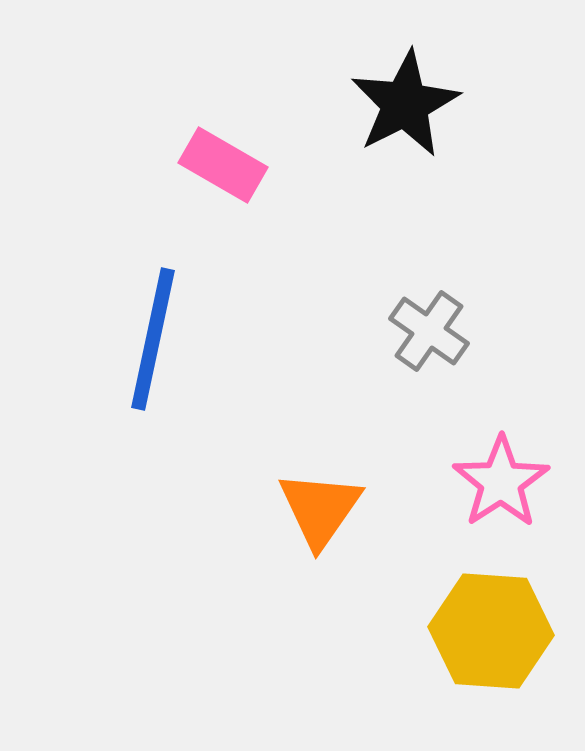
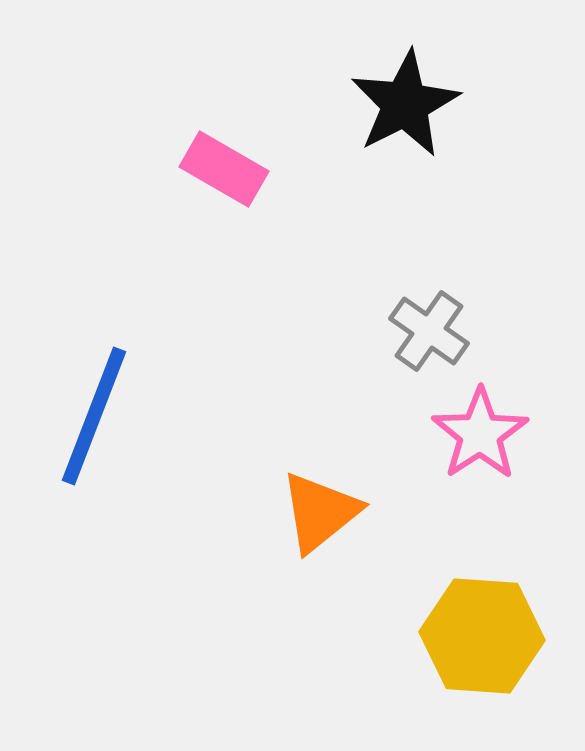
pink rectangle: moved 1 px right, 4 px down
blue line: moved 59 px left, 77 px down; rotated 9 degrees clockwise
pink star: moved 21 px left, 48 px up
orange triangle: moved 3 px down; rotated 16 degrees clockwise
yellow hexagon: moved 9 px left, 5 px down
